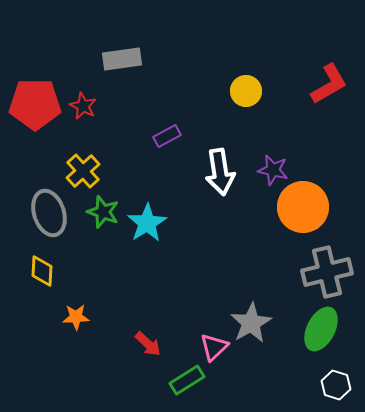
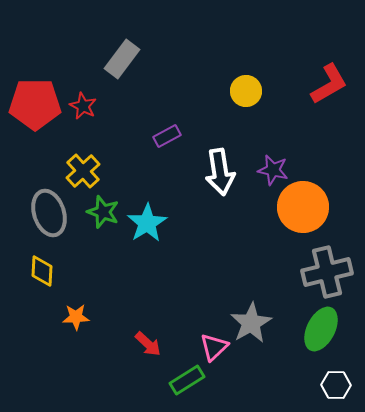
gray rectangle: rotated 45 degrees counterclockwise
white hexagon: rotated 16 degrees counterclockwise
